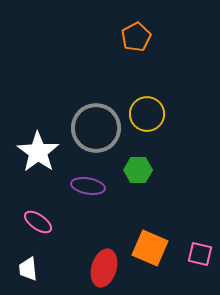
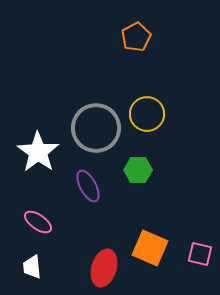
purple ellipse: rotated 52 degrees clockwise
white trapezoid: moved 4 px right, 2 px up
